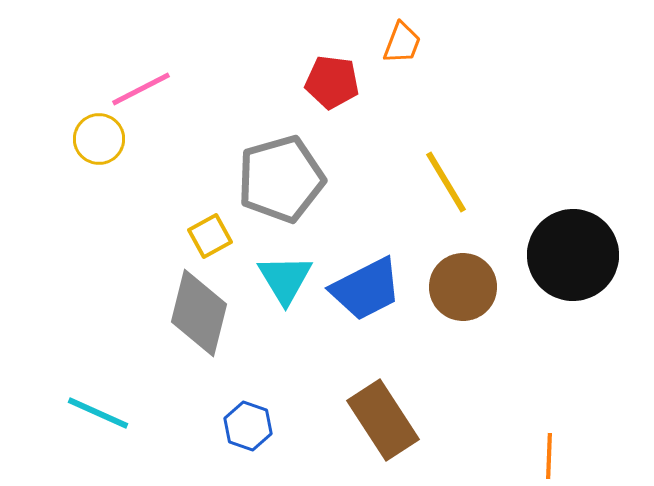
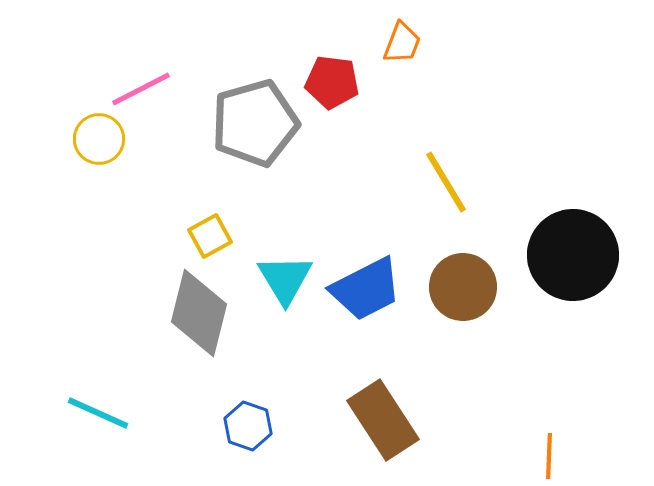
gray pentagon: moved 26 px left, 56 px up
